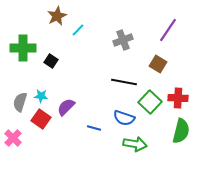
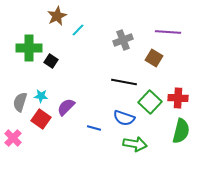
purple line: moved 2 px down; rotated 60 degrees clockwise
green cross: moved 6 px right
brown square: moved 4 px left, 6 px up
